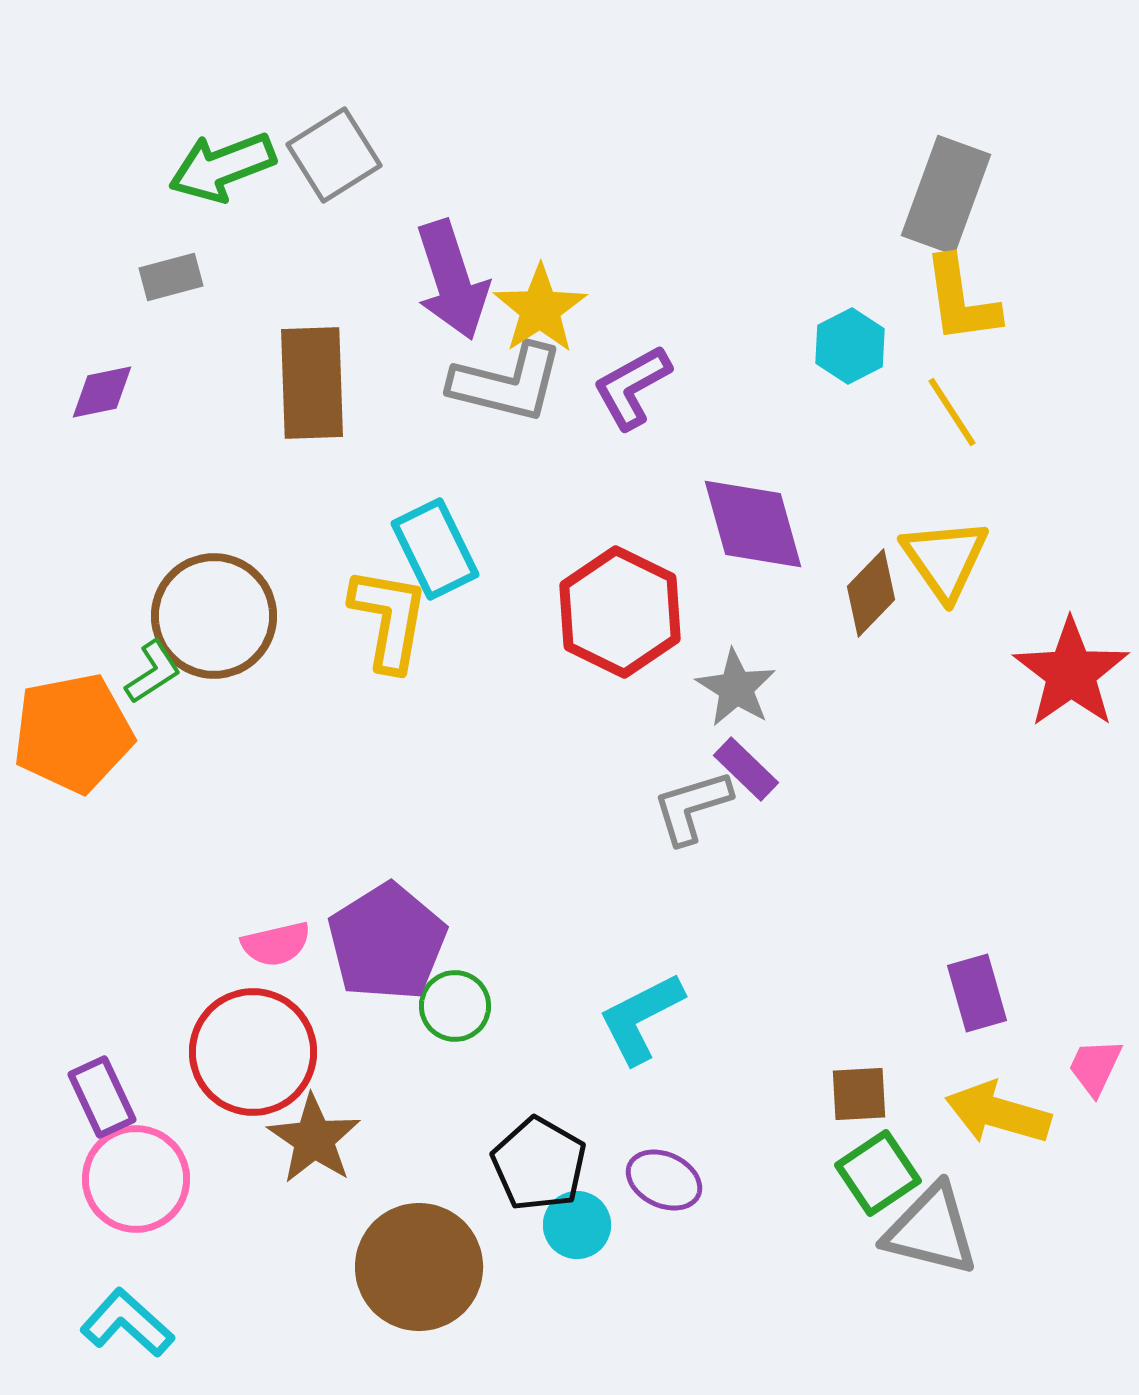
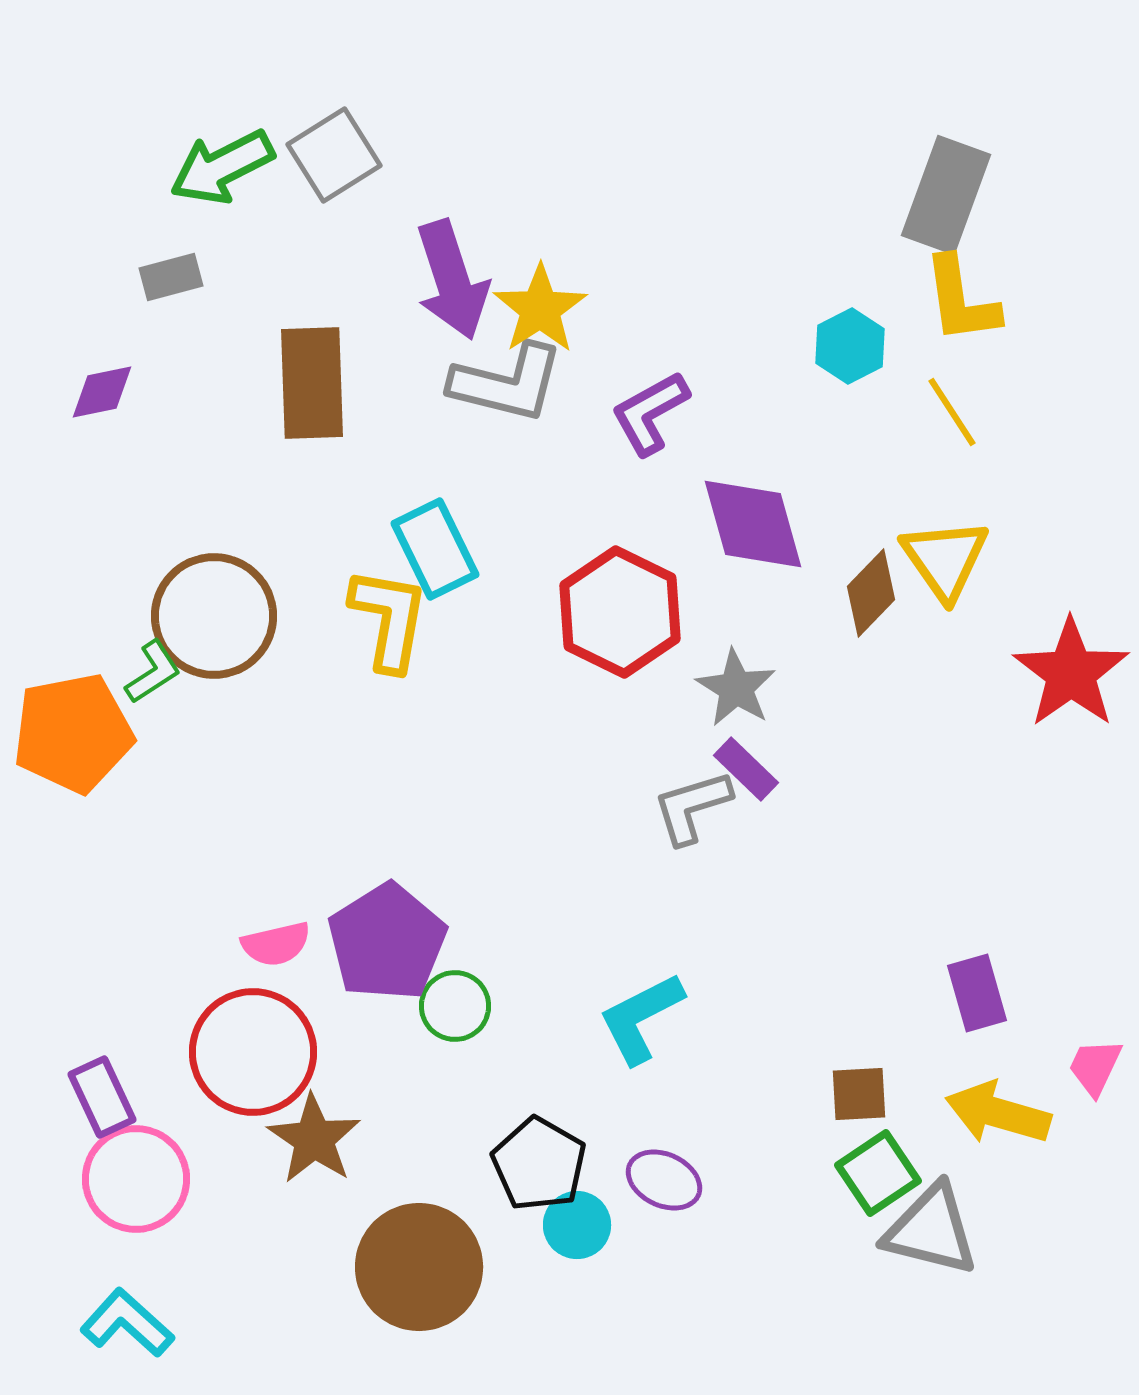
green arrow at (222, 167): rotated 6 degrees counterclockwise
purple L-shape at (632, 387): moved 18 px right, 26 px down
